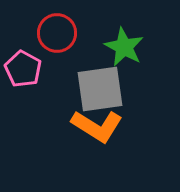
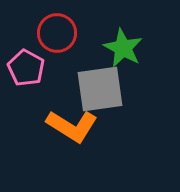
green star: moved 1 px left, 1 px down
pink pentagon: moved 3 px right, 1 px up
orange L-shape: moved 25 px left
